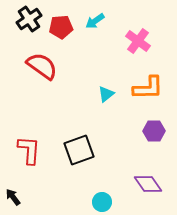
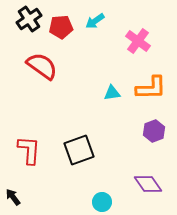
orange L-shape: moved 3 px right
cyan triangle: moved 6 px right, 1 px up; rotated 30 degrees clockwise
purple hexagon: rotated 20 degrees counterclockwise
